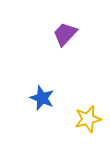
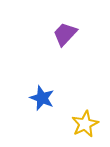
yellow star: moved 3 px left, 5 px down; rotated 12 degrees counterclockwise
